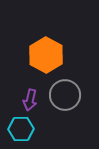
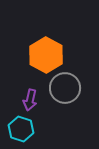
gray circle: moved 7 px up
cyan hexagon: rotated 20 degrees clockwise
